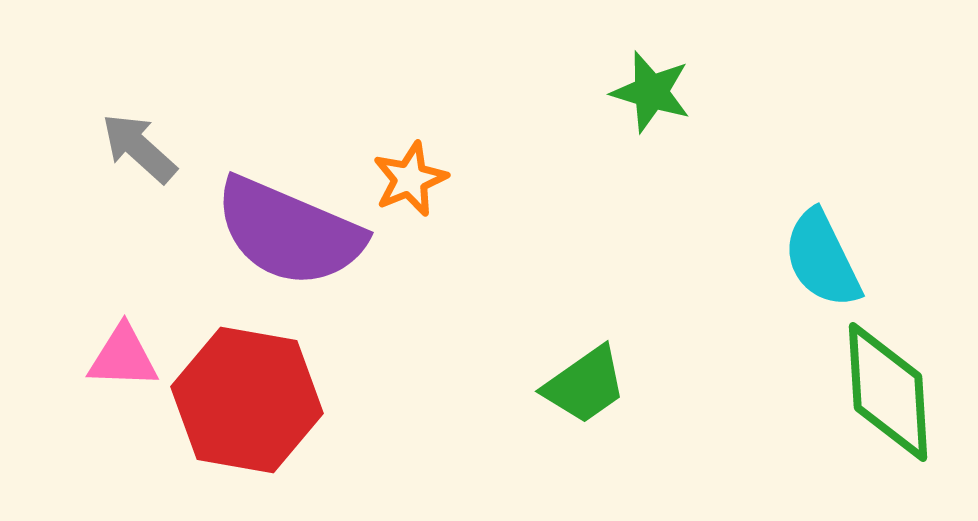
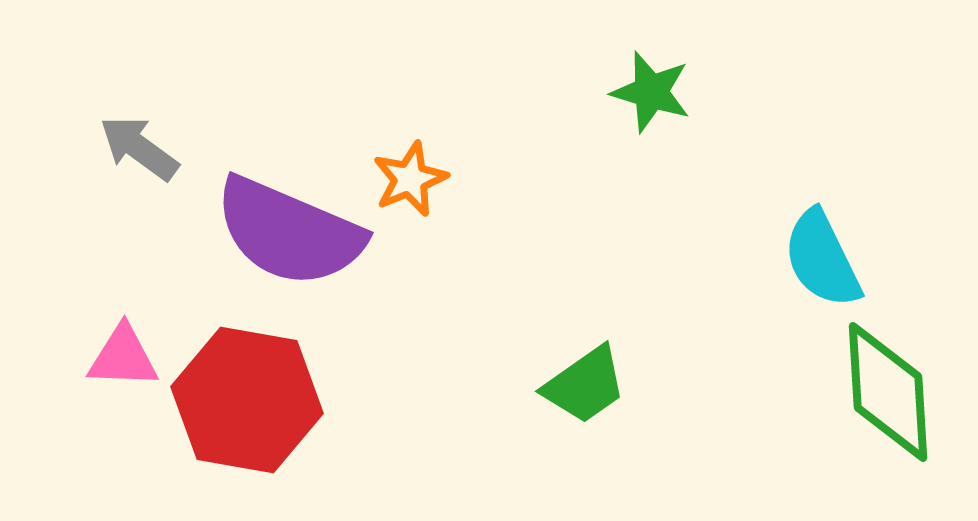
gray arrow: rotated 6 degrees counterclockwise
